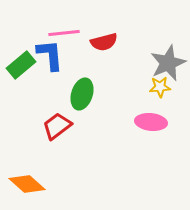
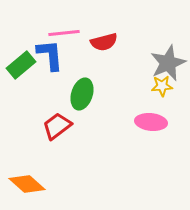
yellow star: moved 2 px right, 1 px up
